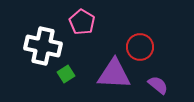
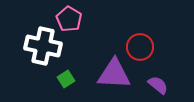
pink pentagon: moved 13 px left, 3 px up
green square: moved 5 px down
